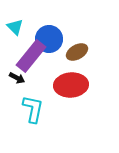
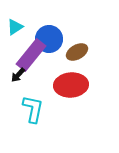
cyan triangle: rotated 42 degrees clockwise
purple rectangle: moved 1 px up
black arrow: moved 1 px right, 3 px up; rotated 105 degrees clockwise
